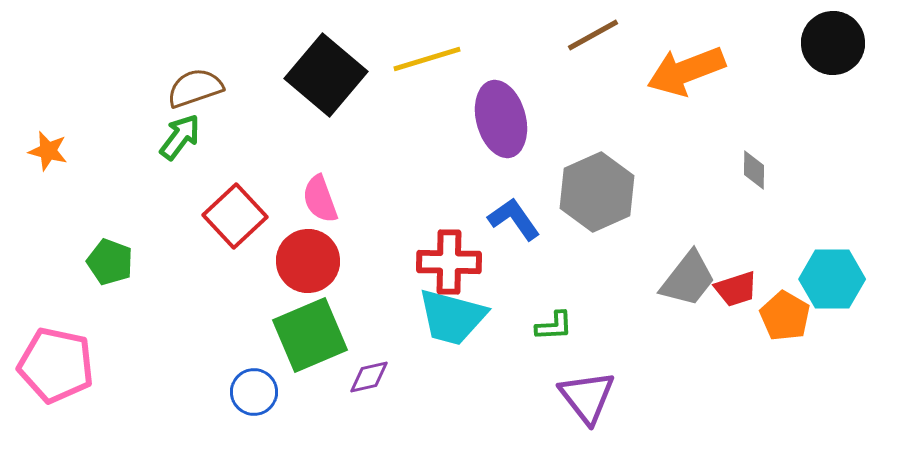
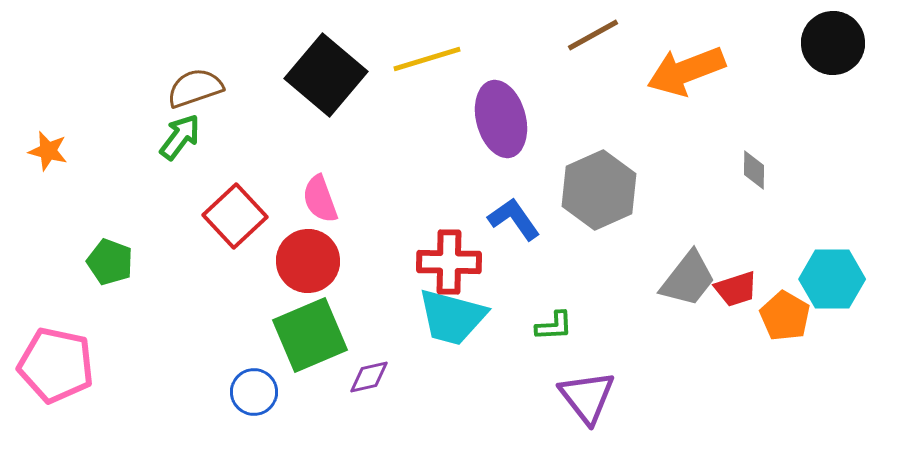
gray hexagon: moved 2 px right, 2 px up
